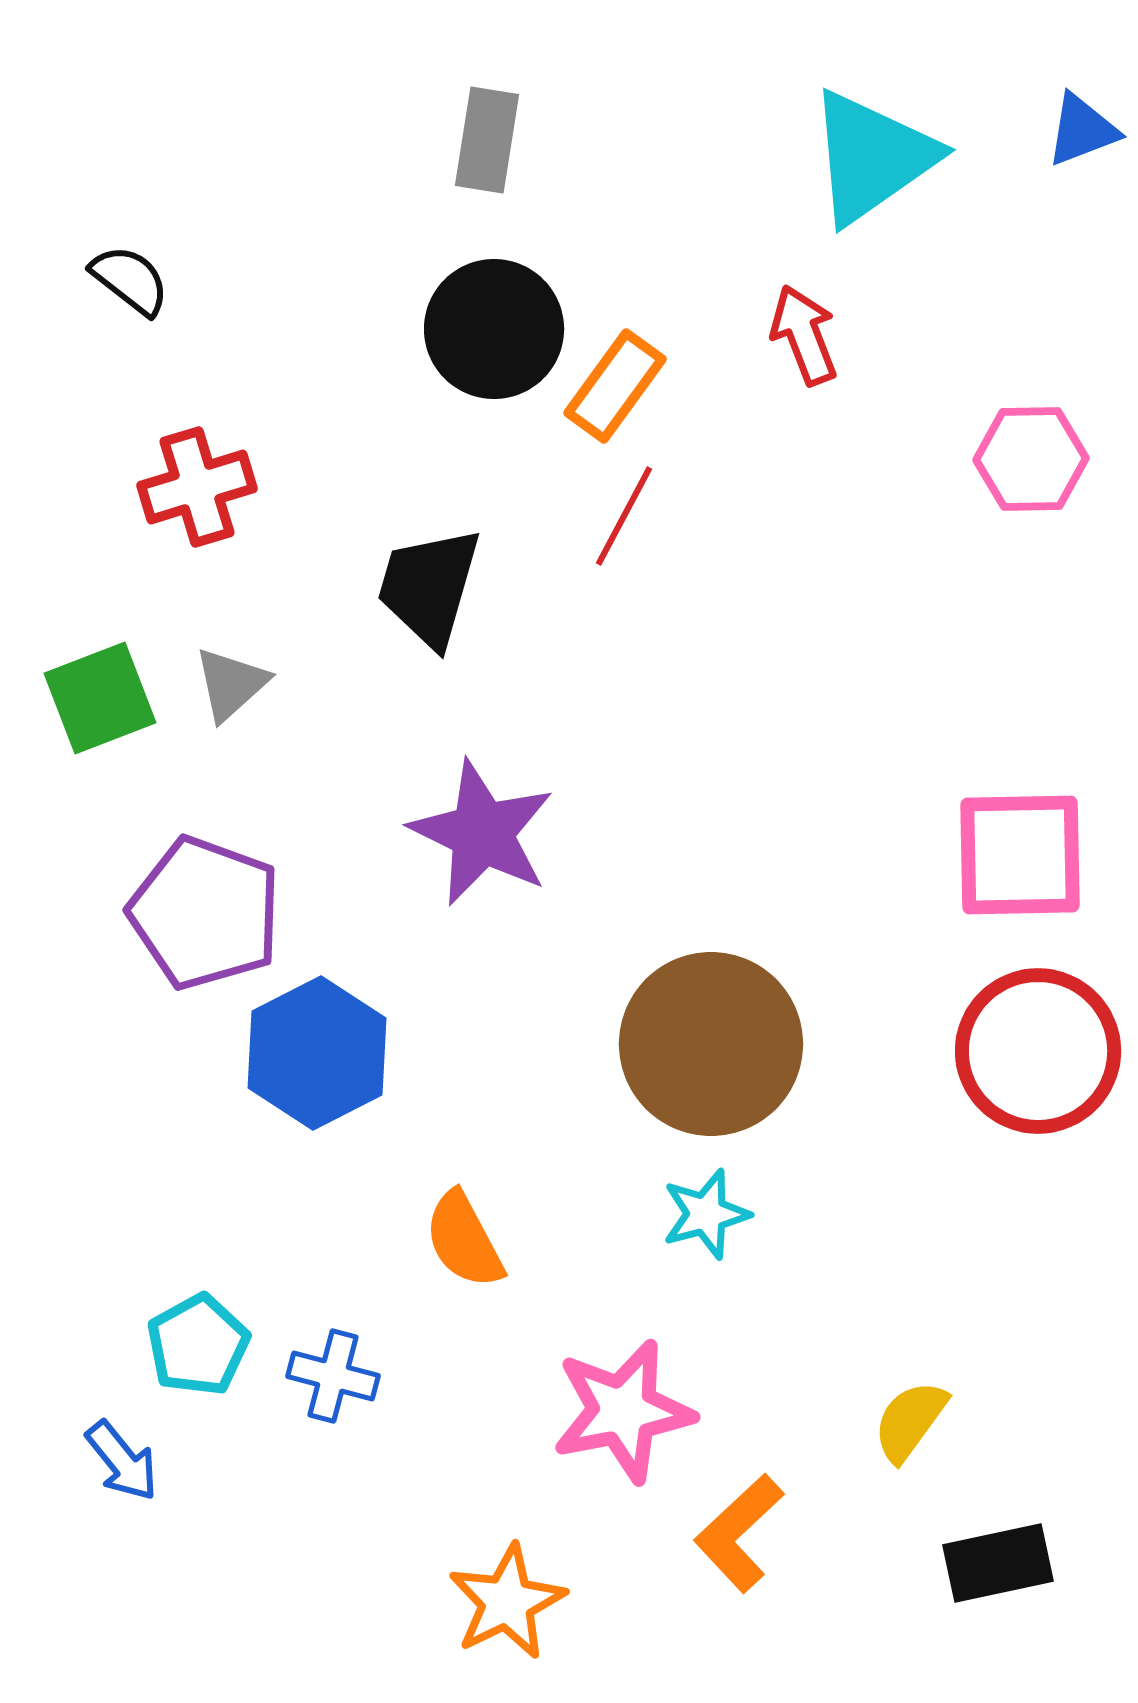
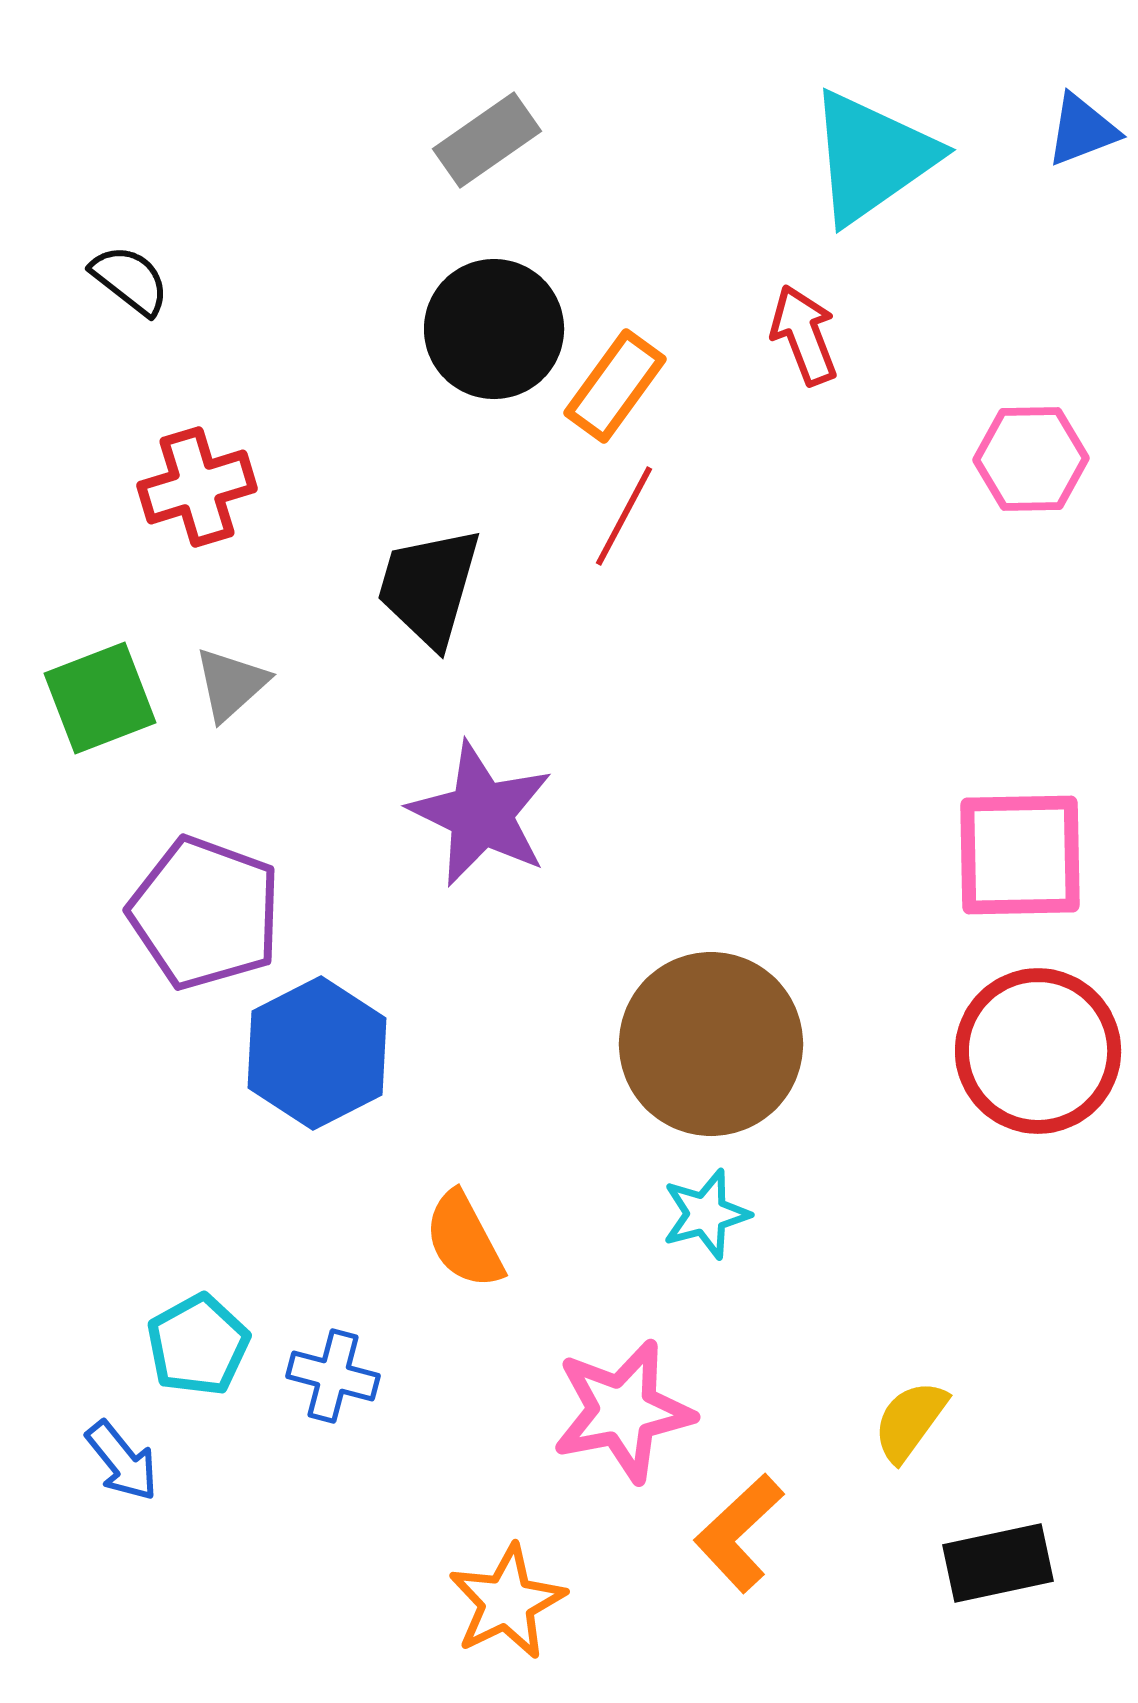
gray rectangle: rotated 46 degrees clockwise
purple star: moved 1 px left, 19 px up
